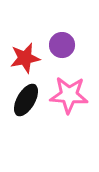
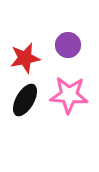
purple circle: moved 6 px right
black ellipse: moved 1 px left
